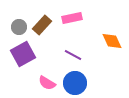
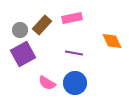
gray circle: moved 1 px right, 3 px down
purple line: moved 1 px right, 2 px up; rotated 18 degrees counterclockwise
